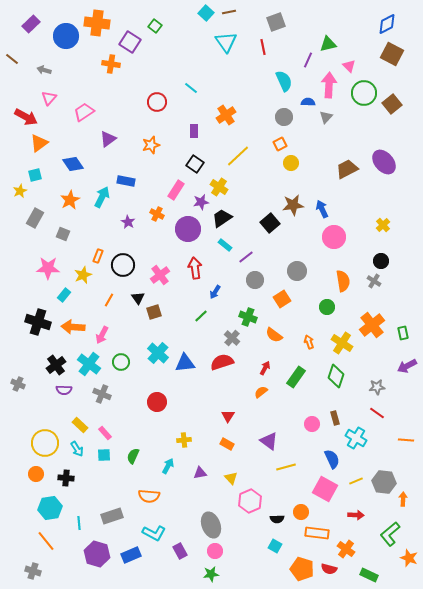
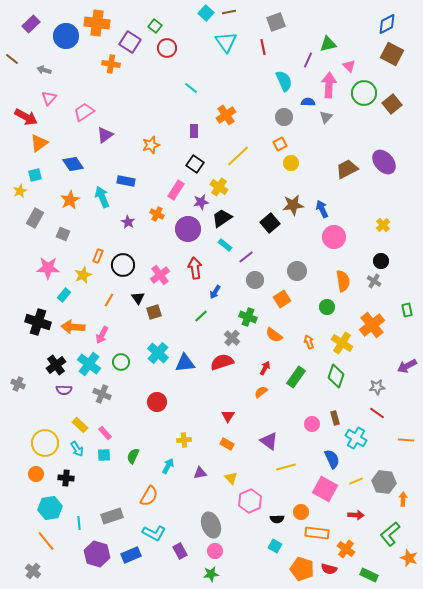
red circle at (157, 102): moved 10 px right, 54 px up
purple triangle at (108, 139): moved 3 px left, 4 px up
cyan arrow at (102, 197): rotated 50 degrees counterclockwise
green rectangle at (403, 333): moved 4 px right, 23 px up
orange semicircle at (149, 496): rotated 65 degrees counterclockwise
gray cross at (33, 571): rotated 21 degrees clockwise
